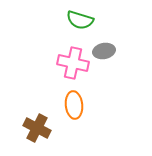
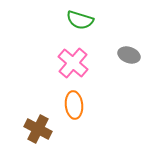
gray ellipse: moved 25 px right, 4 px down; rotated 30 degrees clockwise
pink cross: rotated 28 degrees clockwise
brown cross: moved 1 px right, 1 px down
